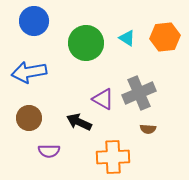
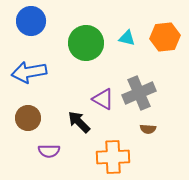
blue circle: moved 3 px left
cyan triangle: rotated 18 degrees counterclockwise
brown circle: moved 1 px left
black arrow: rotated 20 degrees clockwise
